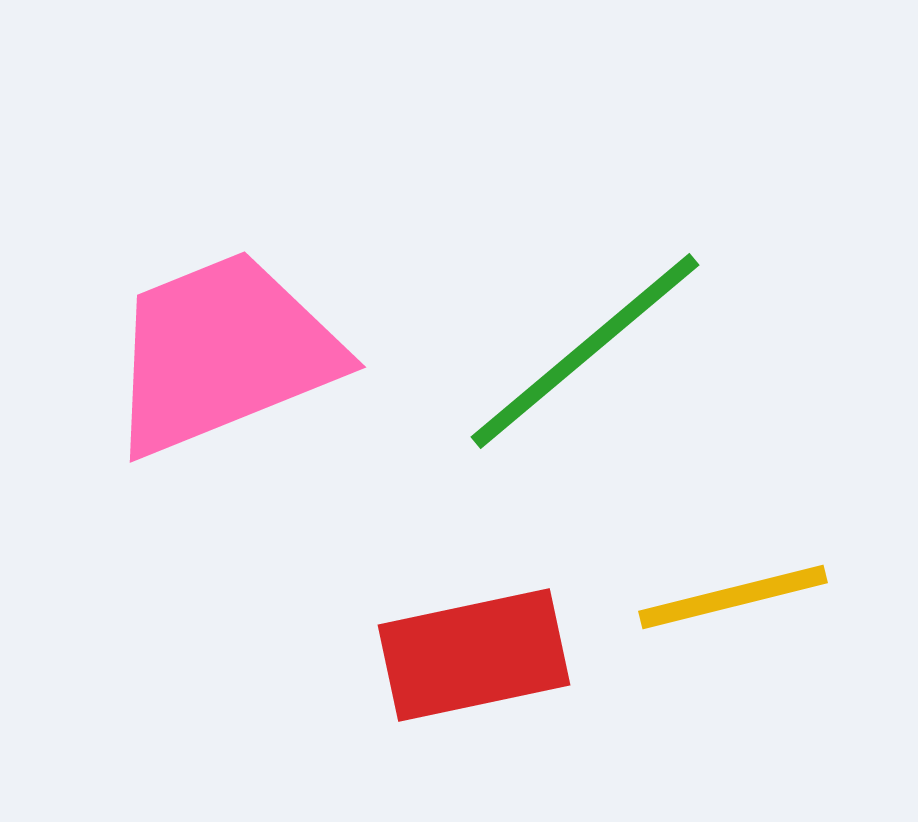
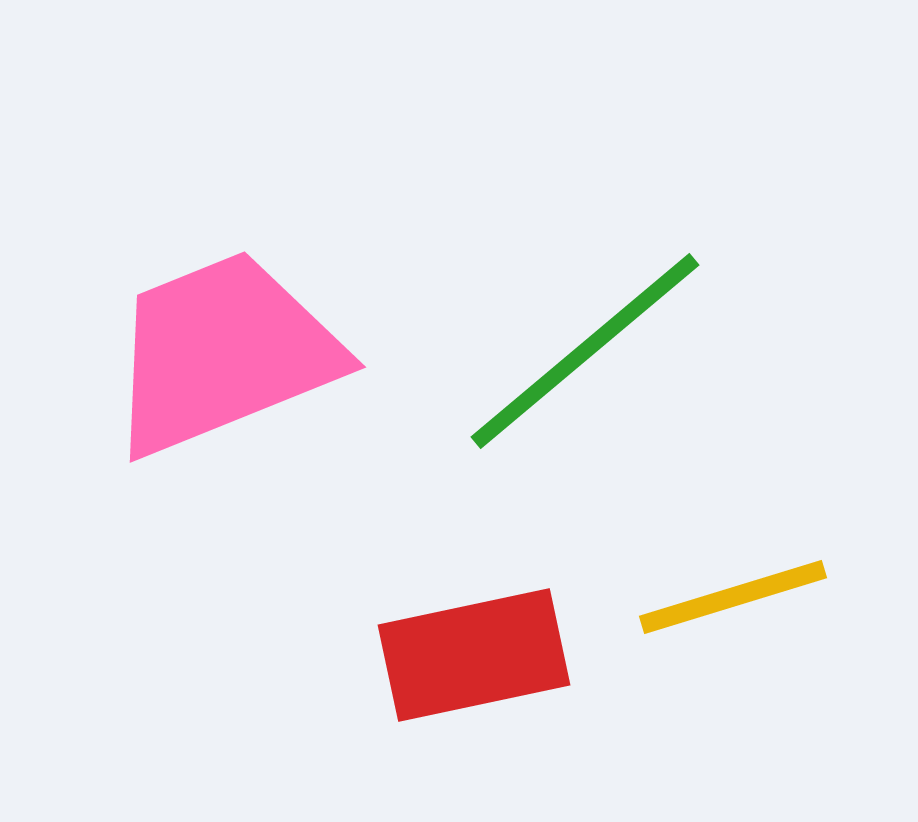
yellow line: rotated 3 degrees counterclockwise
